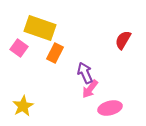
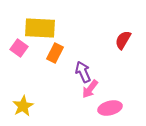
yellow rectangle: rotated 16 degrees counterclockwise
purple arrow: moved 2 px left, 1 px up
